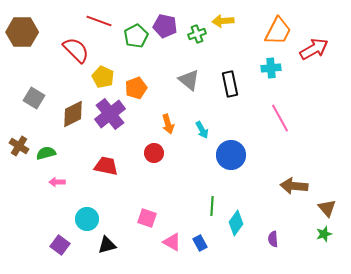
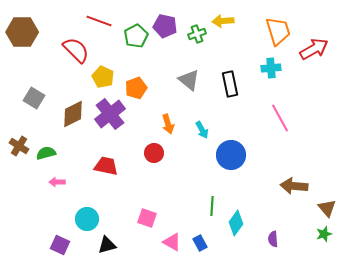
orange trapezoid: rotated 44 degrees counterclockwise
purple square: rotated 12 degrees counterclockwise
